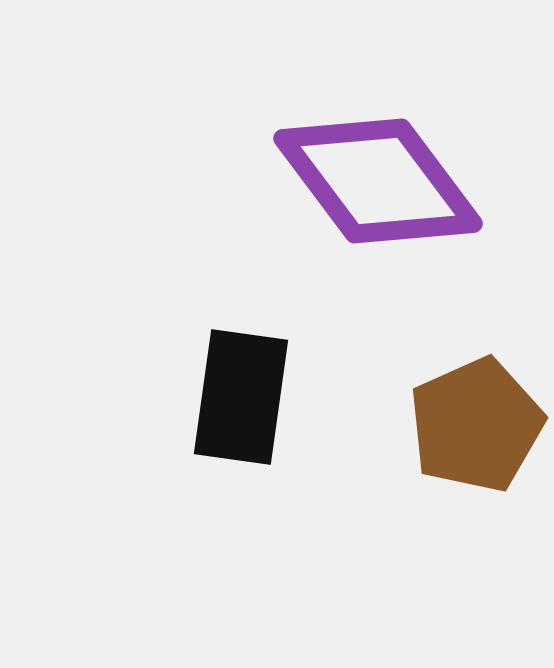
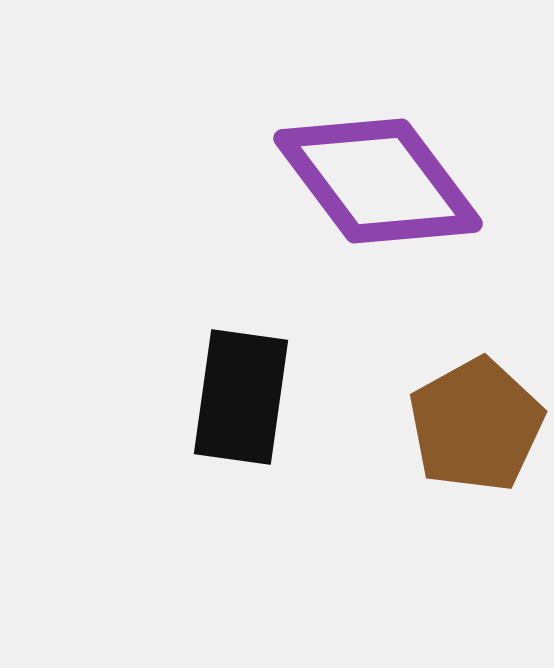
brown pentagon: rotated 5 degrees counterclockwise
